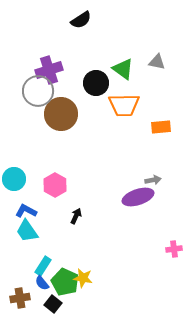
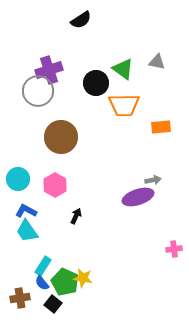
brown circle: moved 23 px down
cyan circle: moved 4 px right
